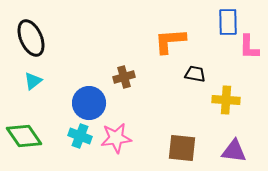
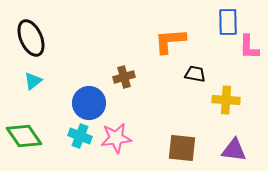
purple triangle: moved 1 px up
